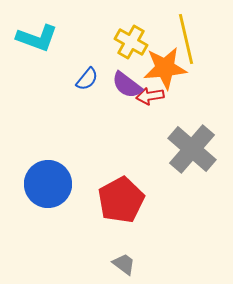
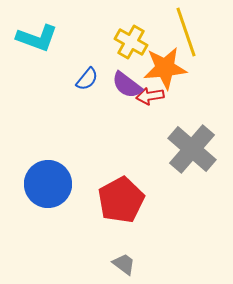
yellow line: moved 7 px up; rotated 6 degrees counterclockwise
